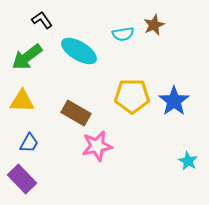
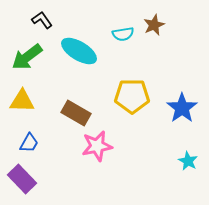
blue star: moved 8 px right, 7 px down
